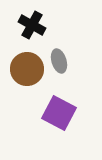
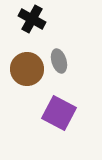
black cross: moved 6 px up
